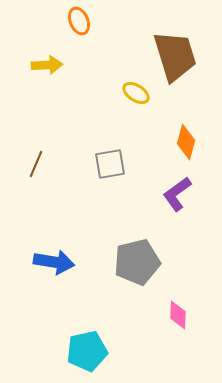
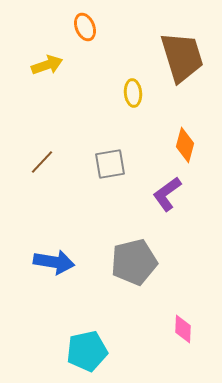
orange ellipse: moved 6 px right, 6 px down
brown trapezoid: moved 7 px right, 1 px down
yellow arrow: rotated 16 degrees counterclockwise
yellow ellipse: moved 3 px left; rotated 52 degrees clockwise
orange diamond: moved 1 px left, 3 px down
brown line: moved 6 px right, 2 px up; rotated 20 degrees clockwise
purple L-shape: moved 10 px left
gray pentagon: moved 3 px left
pink diamond: moved 5 px right, 14 px down
